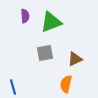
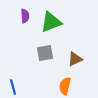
orange semicircle: moved 1 px left, 2 px down
